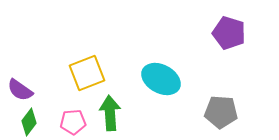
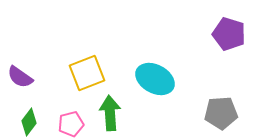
purple pentagon: moved 1 px down
cyan ellipse: moved 6 px left
purple semicircle: moved 13 px up
gray pentagon: moved 1 px down; rotated 8 degrees counterclockwise
pink pentagon: moved 2 px left, 2 px down; rotated 10 degrees counterclockwise
